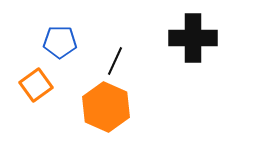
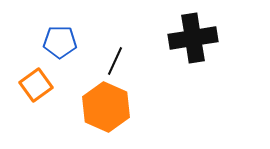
black cross: rotated 9 degrees counterclockwise
